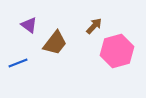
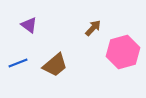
brown arrow: moved 1 px left, 2 px down
brown trapezoid: moved 22 px down; rotated 12 degrees clockwise
pink hexagon: moved 6 px right, 1 px down
